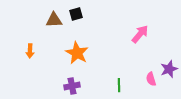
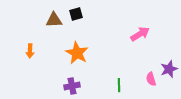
pink arrow: rotated 18 degrees clockwise
